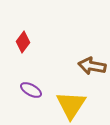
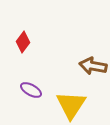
brown arrow: moved 1 px right
